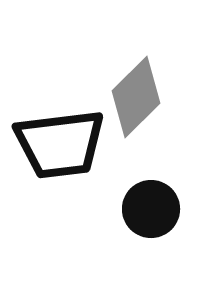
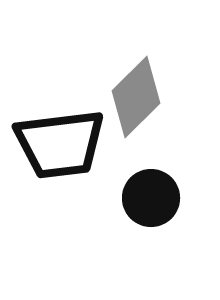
black circle: moved 11 px up
